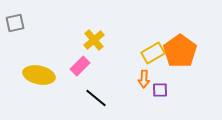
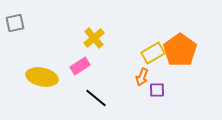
yellow cross: moved 2 px up
orange pentagon: moved 1 px up
pink rectangle: rotated 12 degrees clockwise
yellow ellipse: moved 3 px right, 2 px down
orange arrow: moved 2 px left, 2 px up; rotated 18 degrees clockwise
purple square: moved 3 px left
